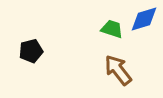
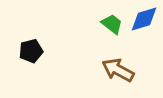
green trapezoid: moved 5 px up; rotated 20 degrees clockwise
brown arrow: rotated 24 degrees counterclockwise
